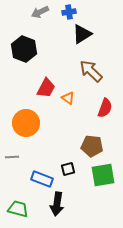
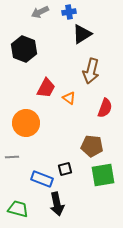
brown arrow: rotated 120 degrees counterclockwise
orange triangle: moved 1 px right
black square: moved 3 px left
black arrow: rotated 20 degrees counterclockwise
